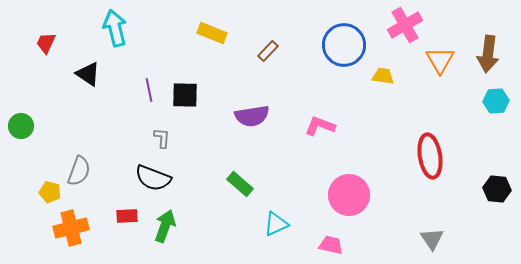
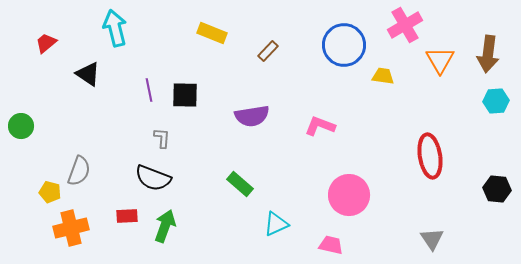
red trapezoid: rotated 25 degrees clockwise
